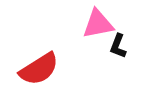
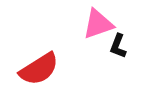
pink triangle: rotated 8 degrees counterclockwise
